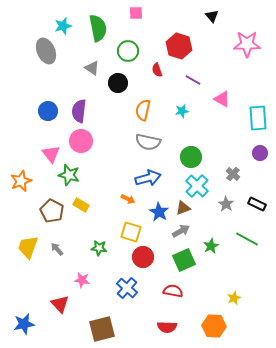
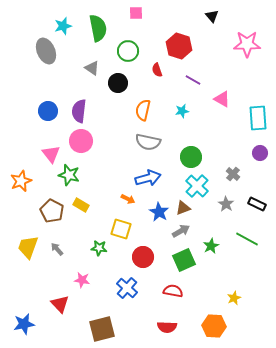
yellow square at (131, 232): moved 10 px left, 3 px up
